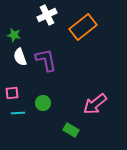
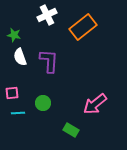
purple L-shape: moved 3 px right, 1 px down; rotated 15 degrees clockwise
